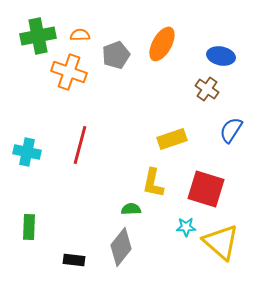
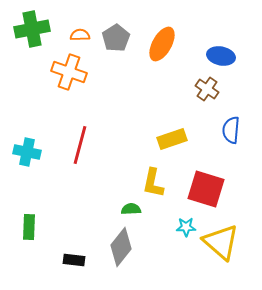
green cross: moved 6 px left, 7 px up
gray pentagon: moved 17 px up; rotated 12 degrees counterclockwise
blue semicircle: rotated 28 degrees counterclockwise
